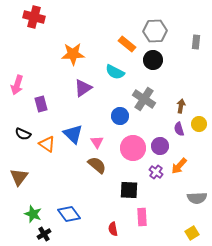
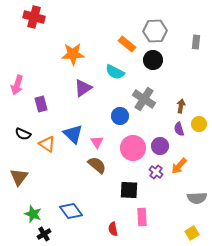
blue diamond: moved 2 px right, 3 px up
